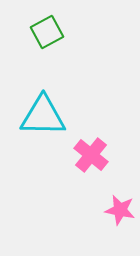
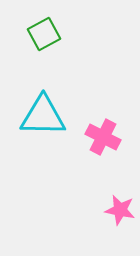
green square: moved 3 px left, 2 px down
pink cross: moved 12 px right, 18 px up; rotated 12 degrees counterclockwise
